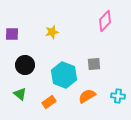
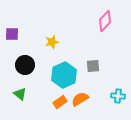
yellow star: moved 10 px down
gray square: moved 1 px left, 2 px down
cyan hexagon: rotated 15 degrees clockwise
orange semicircle: moved 7 px left, 3 px down
orange rectangle: moved 11 px right
